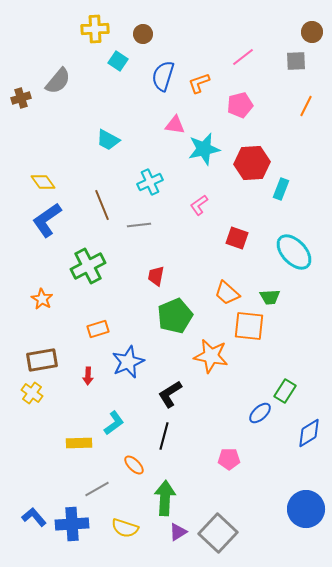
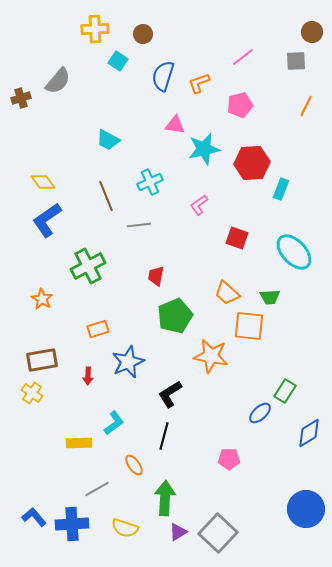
brown line at (102, 205): moved 4 px right, 9 px up
orange ellipse at (134, 465): rotated 10 degrees clockwise
